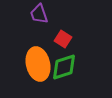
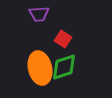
purple trapezoid: rotated 75 degrees counterclockwise
orange ellipse: moved 2 px right, 4 px down
